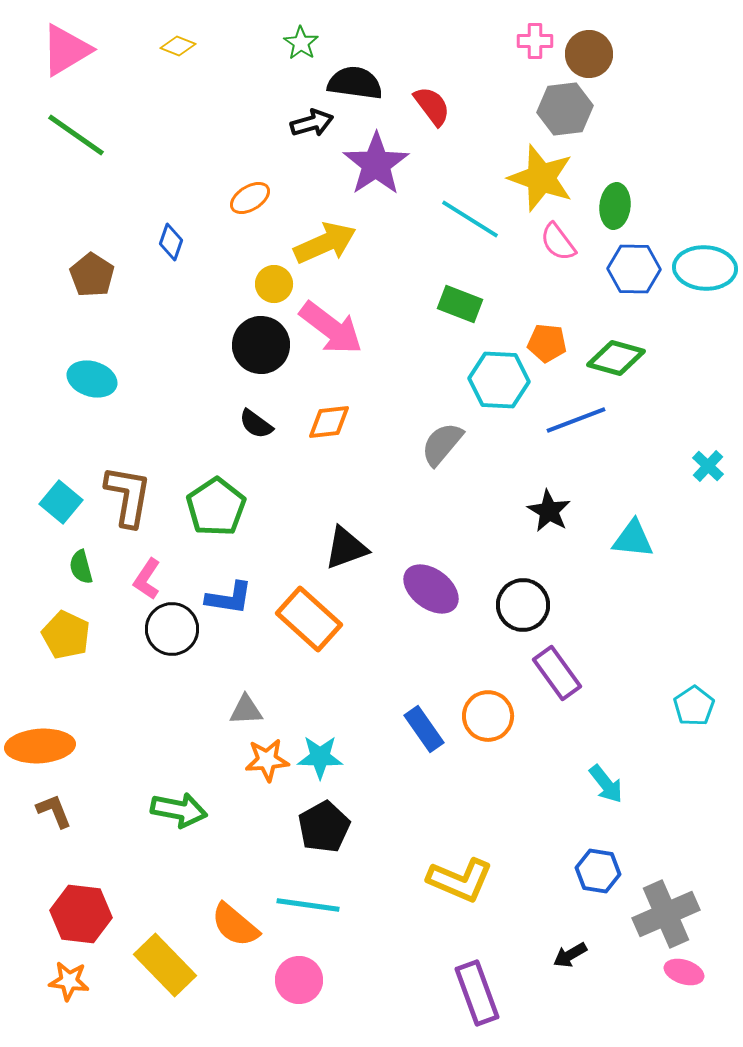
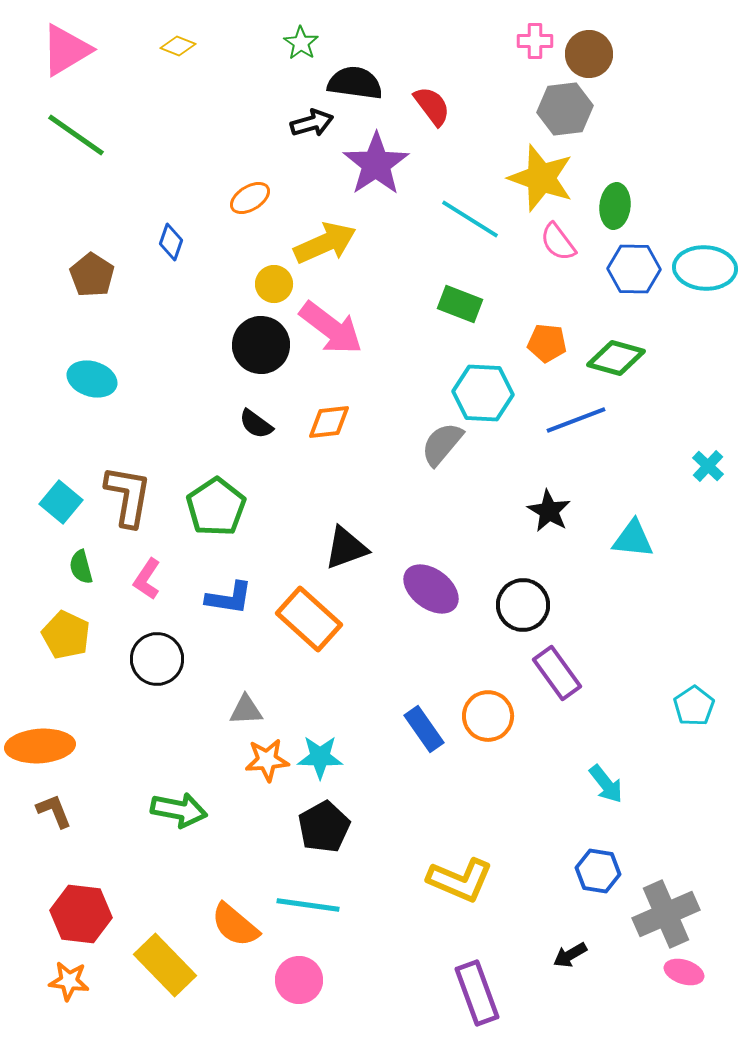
cyan hexagon at (499, 380): moved 16 px left, 13 px down
black circle at (172, 629): moved 15 px left, 30 px down
